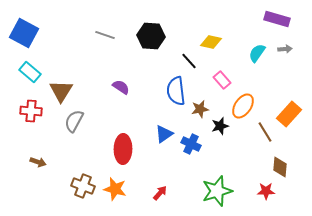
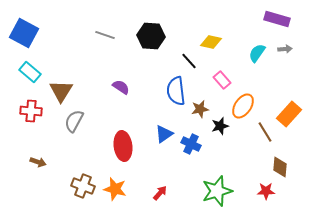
red ellipse: moved 3 px up; rotated 8 degrees counterclockwise
